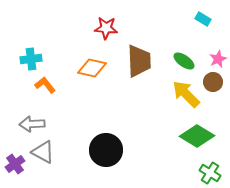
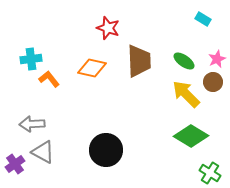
red star: moved 2 px right; rotated 15 degrees clockwise
pink star: moved 1 px left
orange L-shape: moved 4 px right, 6 px up
green diamond: moved 6 px left
